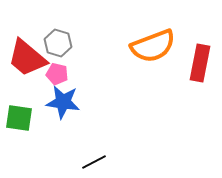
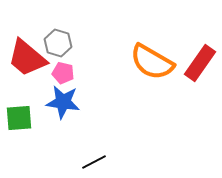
orange semicircle: moved 1 px left, 16 px down; rotated 51 degrees clockwise
red rectangle: rotated 24 degrees clockwise
pink pentagon: moved 6 px right, 1 px up
green square: rotated 12 degrees counterclockwise
